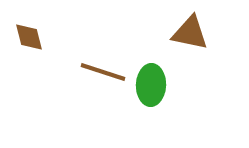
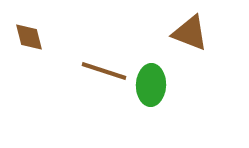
brown triangle: rotated 9 degrees clockwise
brown line: moved 1 px right, 1 px up
